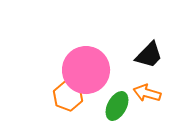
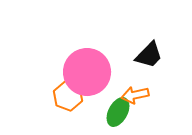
pink circle: moved 1 px right, 2 px down
orange arrow: moved 12 px left, 2 px down; rotated 28 degrees counterclockwise
green ellipse: moved 1 px right, 6 px down
